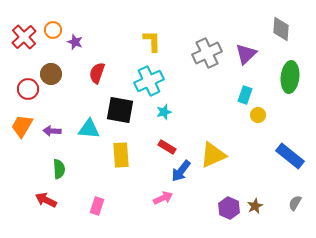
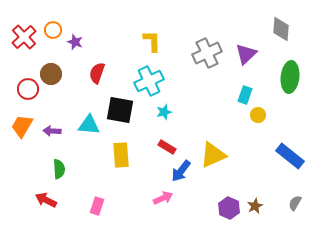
cyan triangle: moved 4 px up
